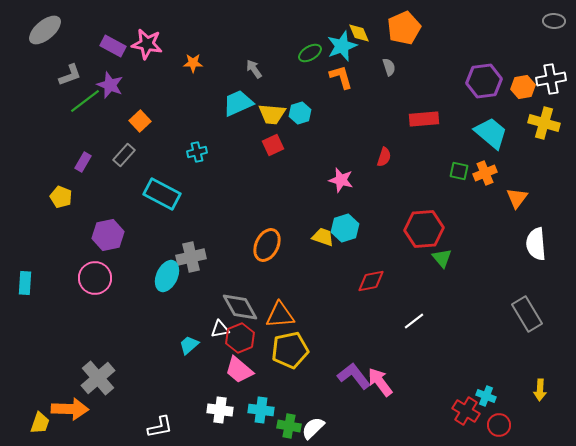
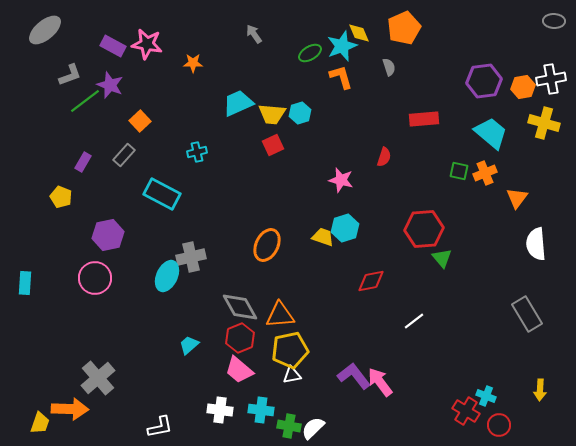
gray arrow at (254, 69): moved 35 px up
white triangle at (220, 329): moved 72 px right, 46 px down
